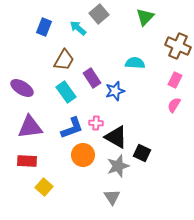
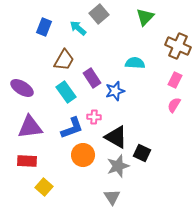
pink cross: moved 2 px left, 6 px up
